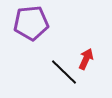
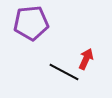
black line: rotated 16 degrees counterclockwise
